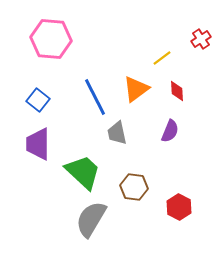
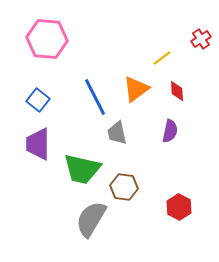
pink hexagon: moved 4 px left
purple semicircle: rotated 10 degrees counterclockwise
green trapezoid: moved 1 px left, 3 px up; rotated 150 degrees clockwise
brown hexagon: moved 10 px left
